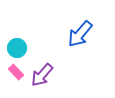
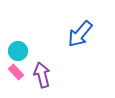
cyan circle: moved 1 px right, 3 px down
purple arrow: rotated 125 degrees clockwise
